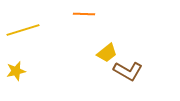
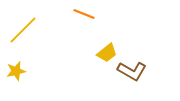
orange line: rotated 20 degrees clockwise
yellow line: rotated 28 degrees counterclockwise
brown L-shape: moved 4 px right
